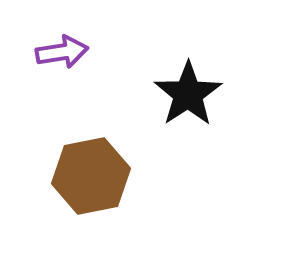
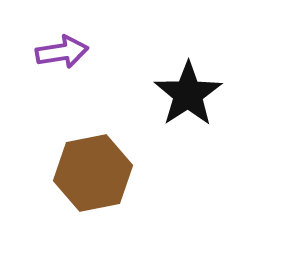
brown hexagon: moved 2 px right, 3 px up
